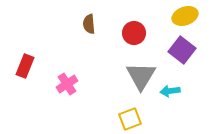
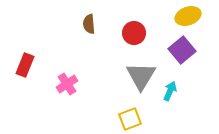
yellow ellipse: moved 3 px right
purple square: rotated 12 degrees clockwise
red rectangle: moved 1 px up
cyan arrow: rotated 120 degrees clockwise
